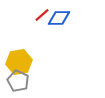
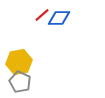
gray pentagon: moved 2 px right, 1 px down
